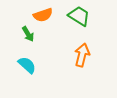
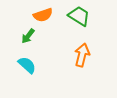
green arrow: moved 2 px down; rotated 70 degrees clockwise
